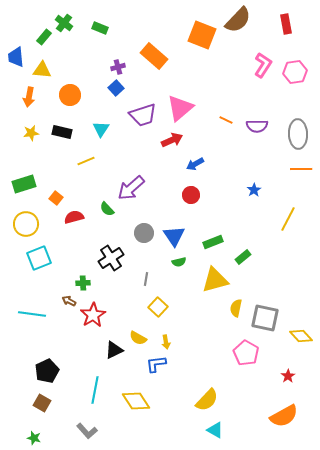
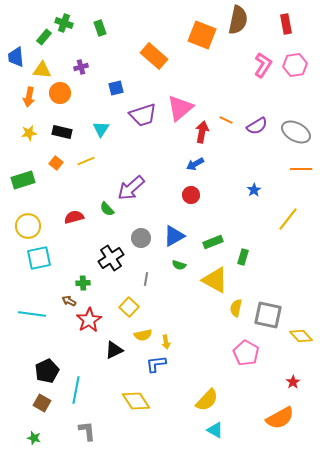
brown semicircle at (238, 20): rotated 32 degrees counterclockwise
green cross at (64, 23): rotated 18 degrees counterclockwise
green rectangle at (100, 28): rotated 49 degrees clockwise
purple cross at (118, 67): moved 37 px left
pink hexagon at (295, 72): moved 7 px up
blue square at (116, 88): rotated 28 degrees clockwise
orange circle at (70, 95): moved 10 px left, 2 px up
purple semicircle at (257, 126): rotated 30 degrees counterclockwise
yellow star at (31, 133): moved 2 px left
gray ellipse at (298, 134): moved 2 px left, 2 px up; rotated 60 degrees counterclockwise
red arrow at (172, 140): moved 30 px right, 8 px up; rotated 55 degrees counterclockwise
green rectangle at (24, 184): moved 1 px left, 4 px up
orange square at (56, 198): moved 35 px up
yellow line at (288, 219): rotated 10 degrees clockwise
yellow circle at (26, 224): moved 2 px right, 2 px down
gray circle at (144, 233): moved 3 px left, 5 px down
blue triangle at (174, 236): rotated 35 degrees clockwise
green rectangle at (243, 257): rotated 35 degrees counterclockwise
cyan square at (39, 258): rotated 10 degrees clockwise
green semicircle at (179, 262): moved 3 px down; rotated 32 degrees clockwise
yellow triangle at (215, 280): rotated 44 degrees clockwise
yellow square at (158, 307): moved 29 px left
red star at (93, 315): moved 4 px left, 5 px down
gray square at (265, 318): moved 3 px right, 3 px up
yellow semicircle at (138, 338): moved 5 px right, 3 px up; rotated 42 degrees counterclockwise
red star at (288, 376): moved 5 px right, 6 px down
cyan line at (95, 390): moved 19 px left
orange semicircle at (284, 416): moved 4 px left, 2 px down
gray L-shape at (87, 431): rotated 145 degrees counterclockwise
